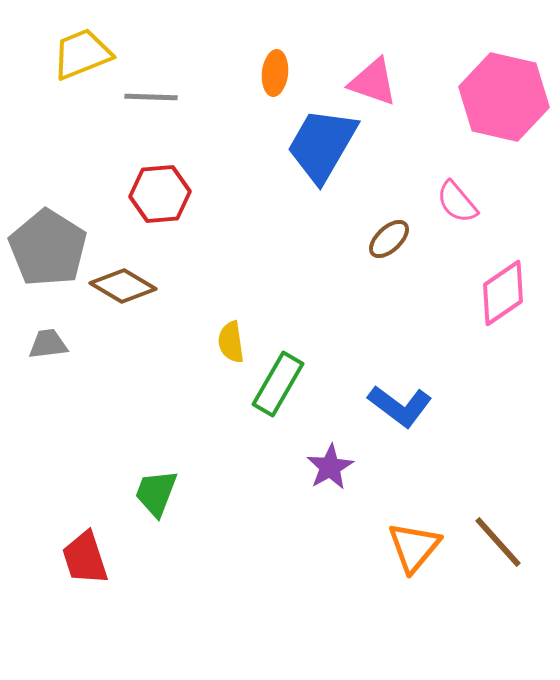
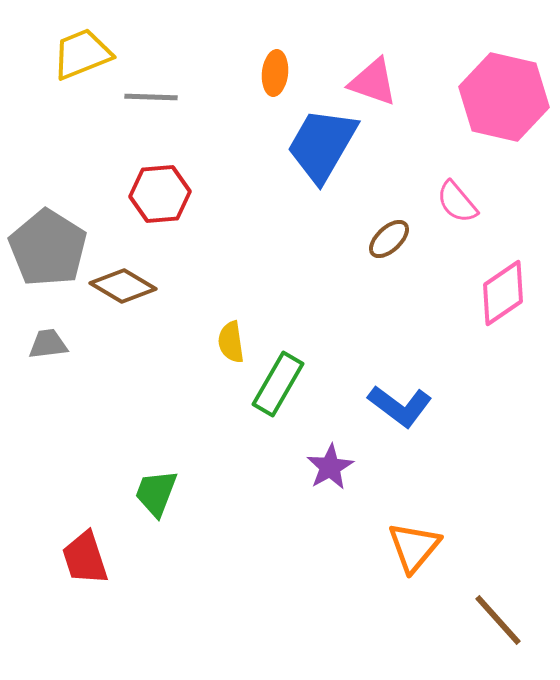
brown line: moved 78 px down
